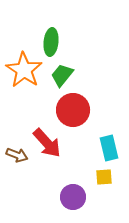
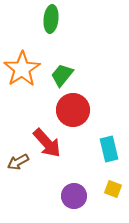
green ellipse: moved 23 px up
orange star: moved 2 px left, 1 px up; rotated 6 degrees clockwise
cyan rectangle: moved 1 px down
brown arrow: moved 1 px right, 7 px down; rotated 130 degrees clockwise
yellow square: moved 9 px right, 12 px down; rotated 24 degrees clockwise
purple circle: moved 1 px right, 1 px up
